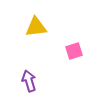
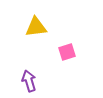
pink square: moved 7 px left, 1 px down
